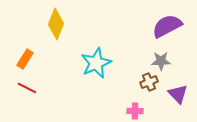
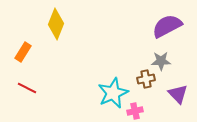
orange rectangle: moved 2 px left, 7 px up
cyan star: moved 17 px right, 30 px down
brown cross: moved 3 px left, 3 px up; rotated 12 degrees clockwise
pink cross: rotated 14 degrees counterclockwise
